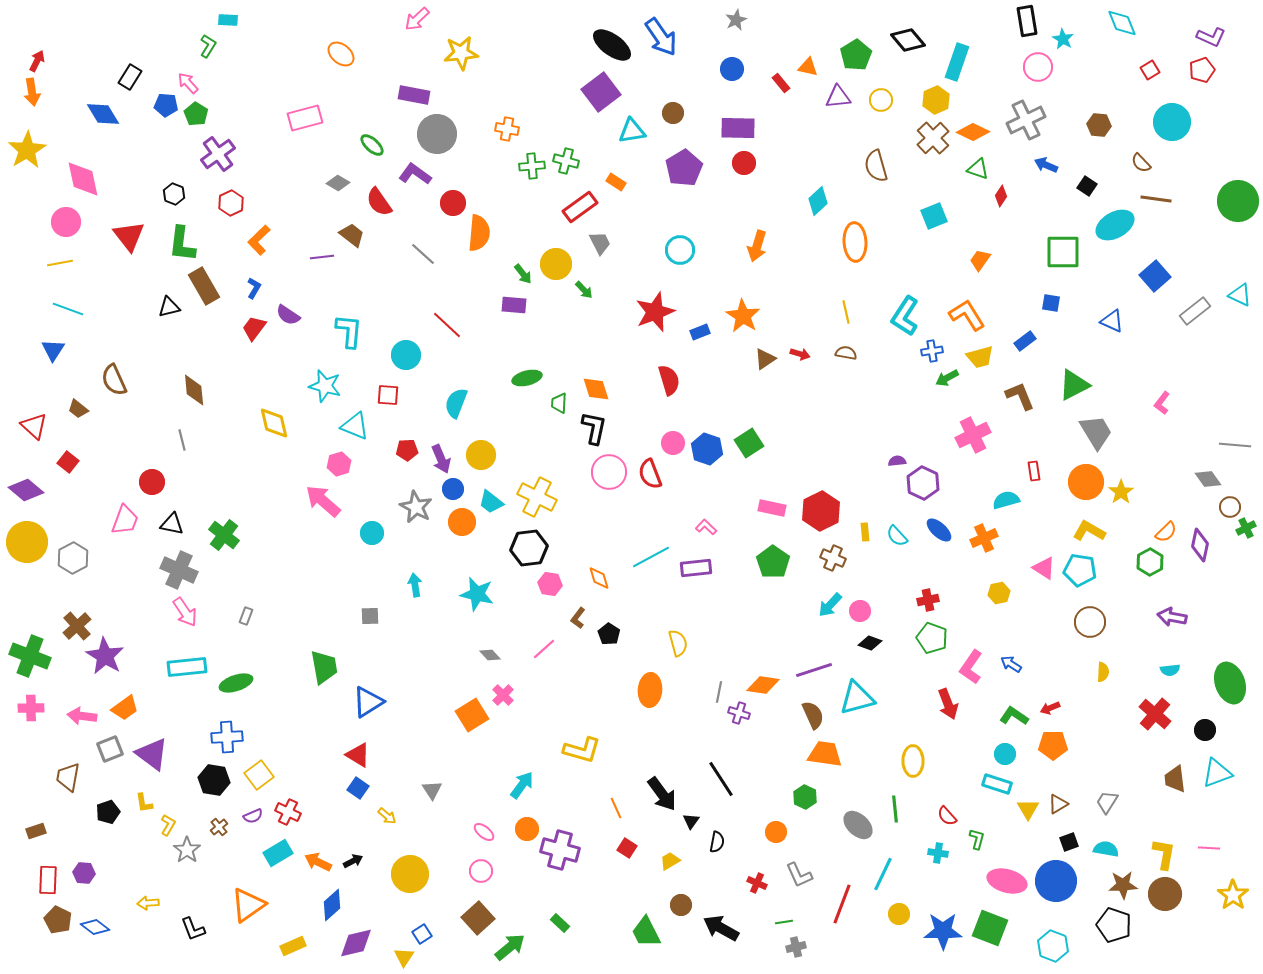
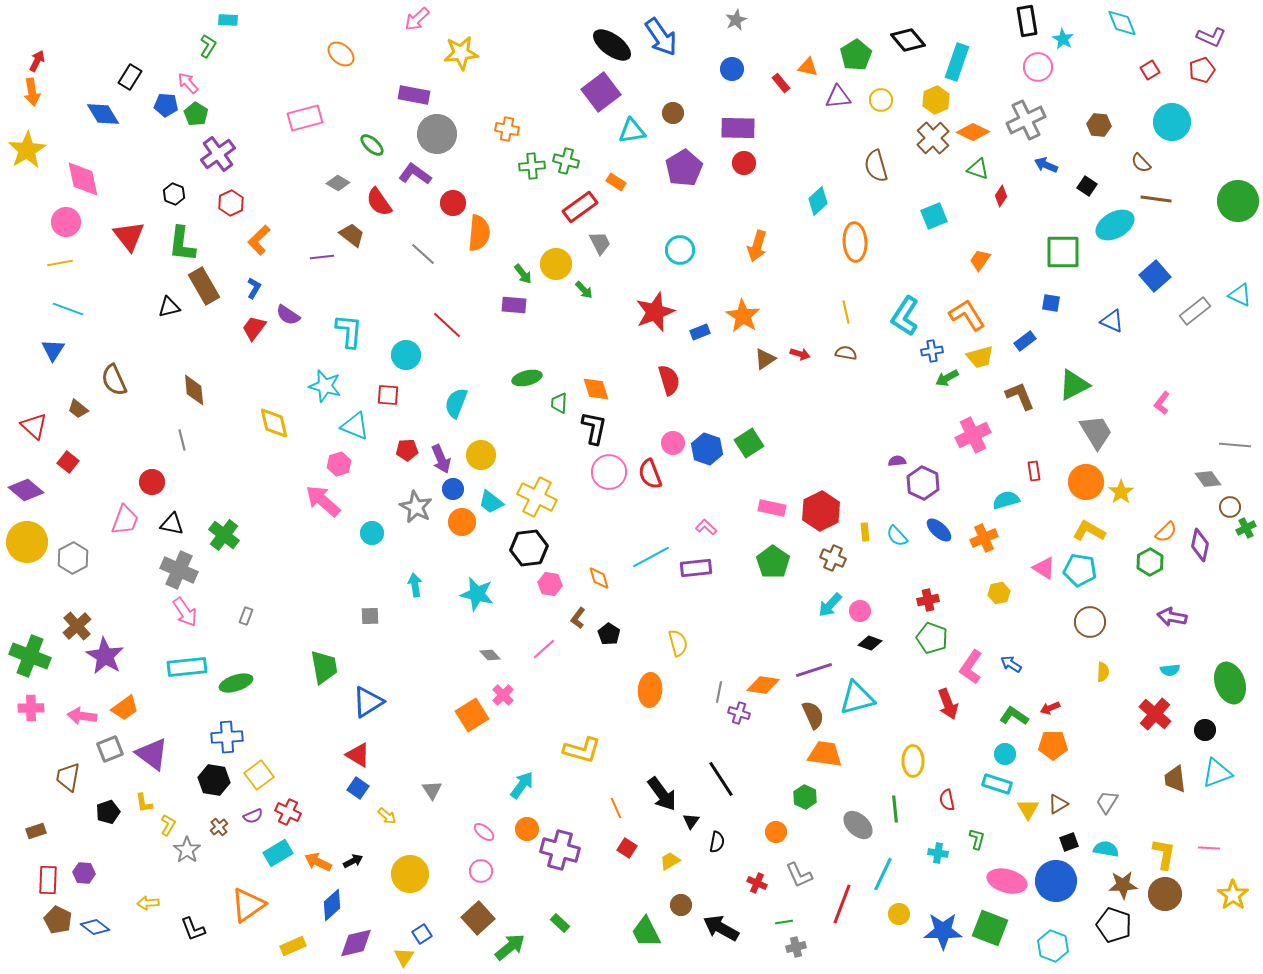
red semicircle at (947, 816): moved 16 px up; rotated 30 degrees clockwise
